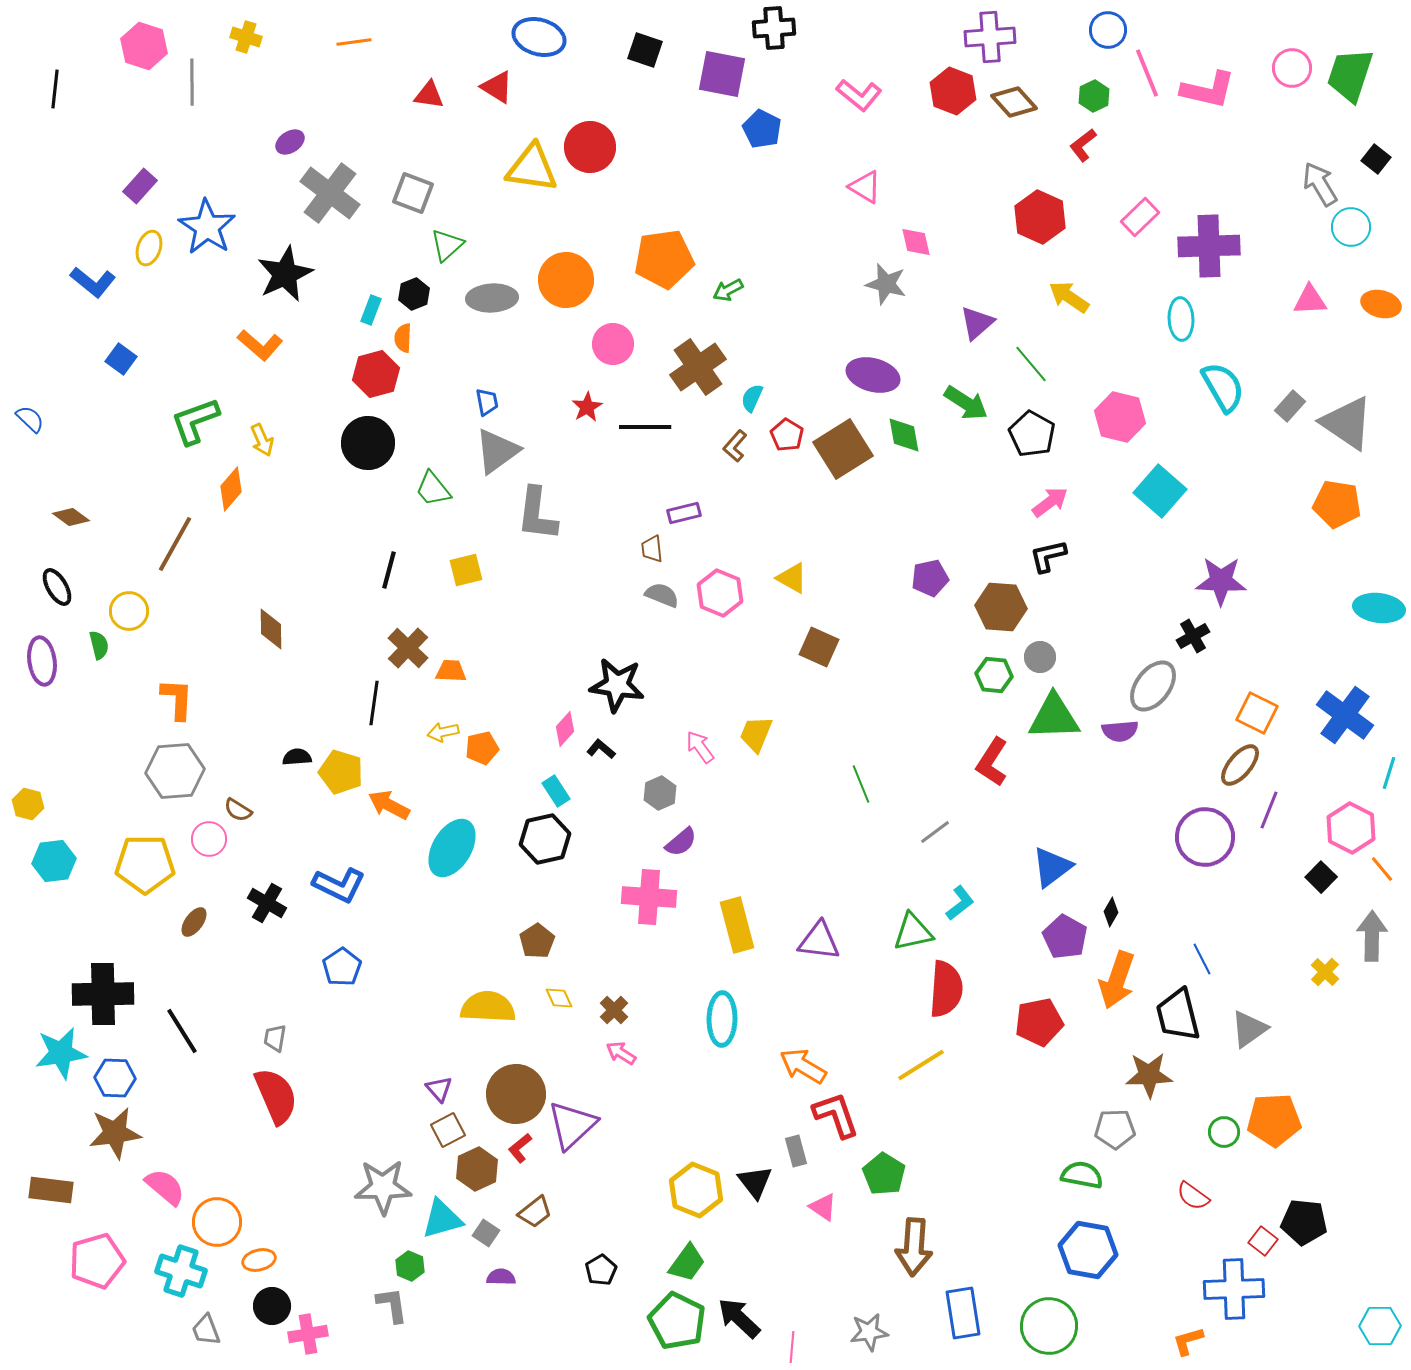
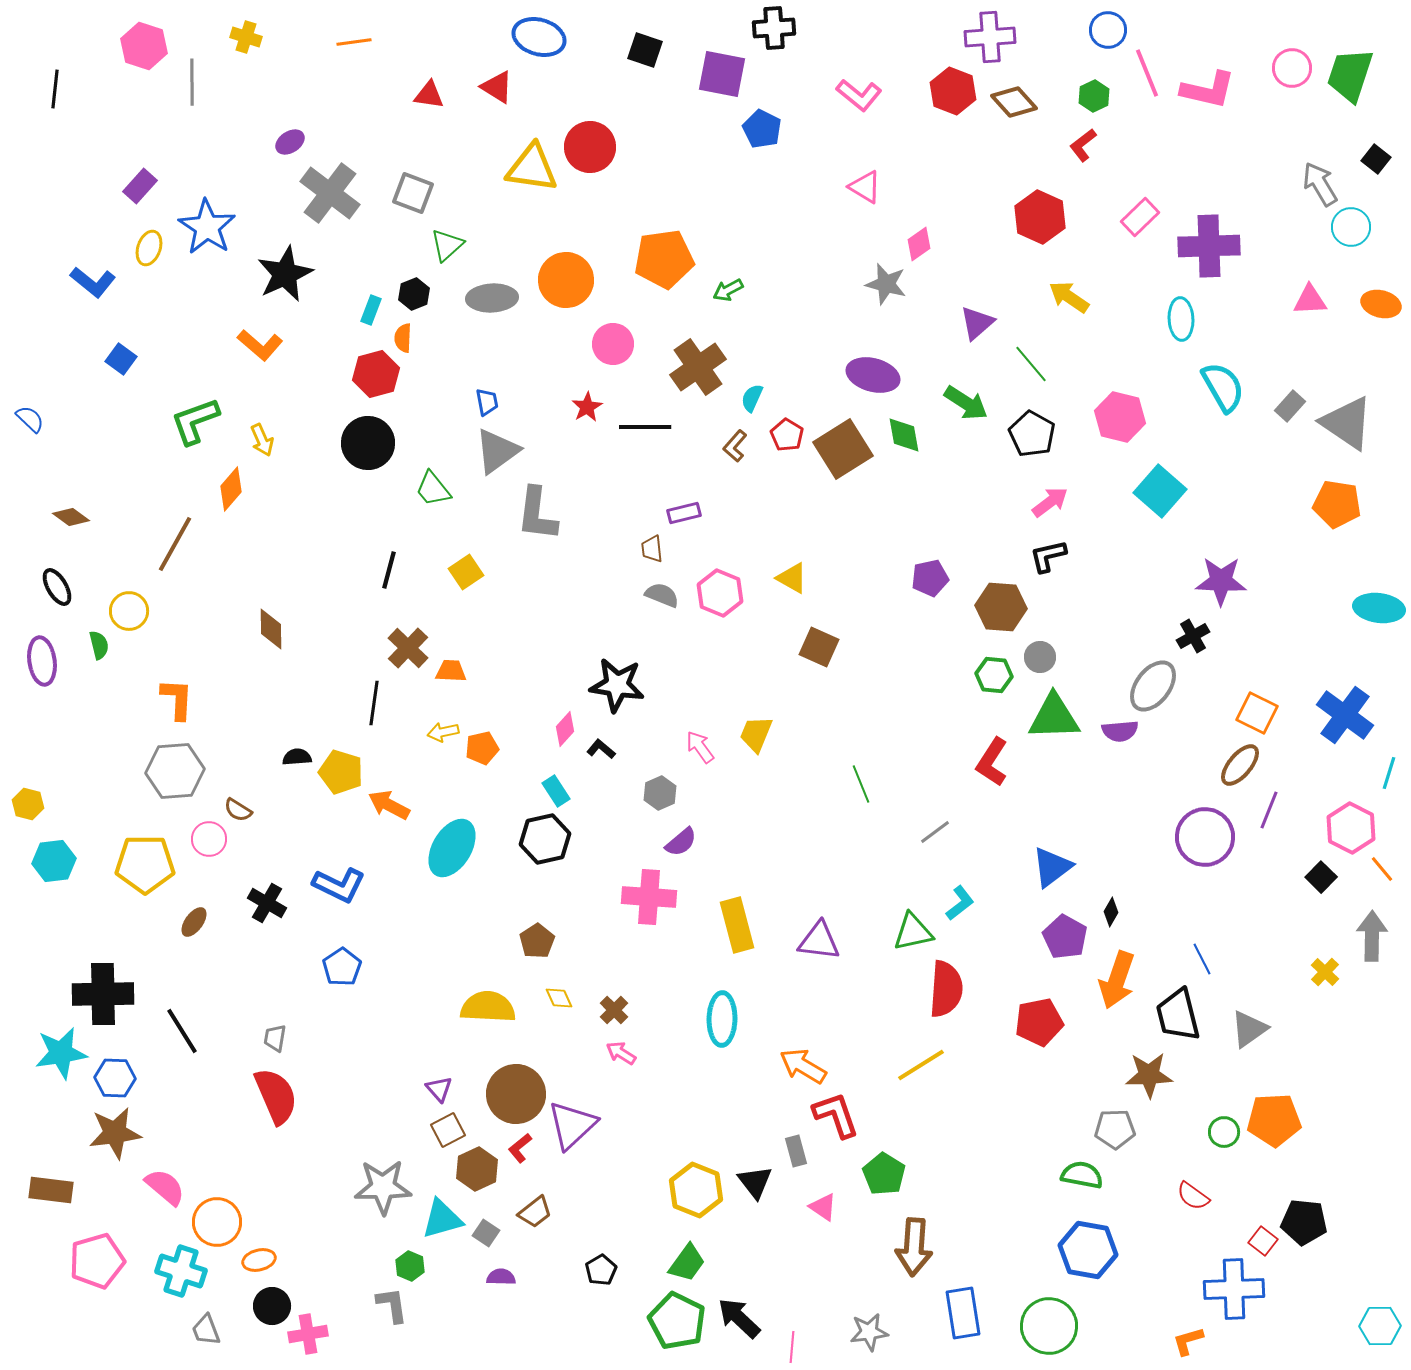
pink diamond at (916, 242): moved 3 px right, 2 px down; rotated 68 degrees clockwise
yellow square at (466, 570): moved 2 px down; rotated 20 degrees counterclockwise
